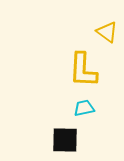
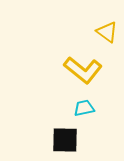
yellow L-shape: rotated 54 degrees counterclockwise
